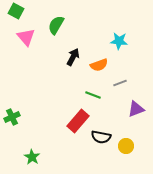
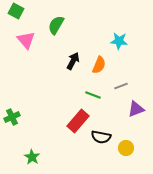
pink triangle: moved 3 px down
black arrow: moved 4 px down
orange semicircle: rotated 48 degrees counterclockwise
gray line: moved 1 px right, 3 px down
yellow circle: moved 2 px down
